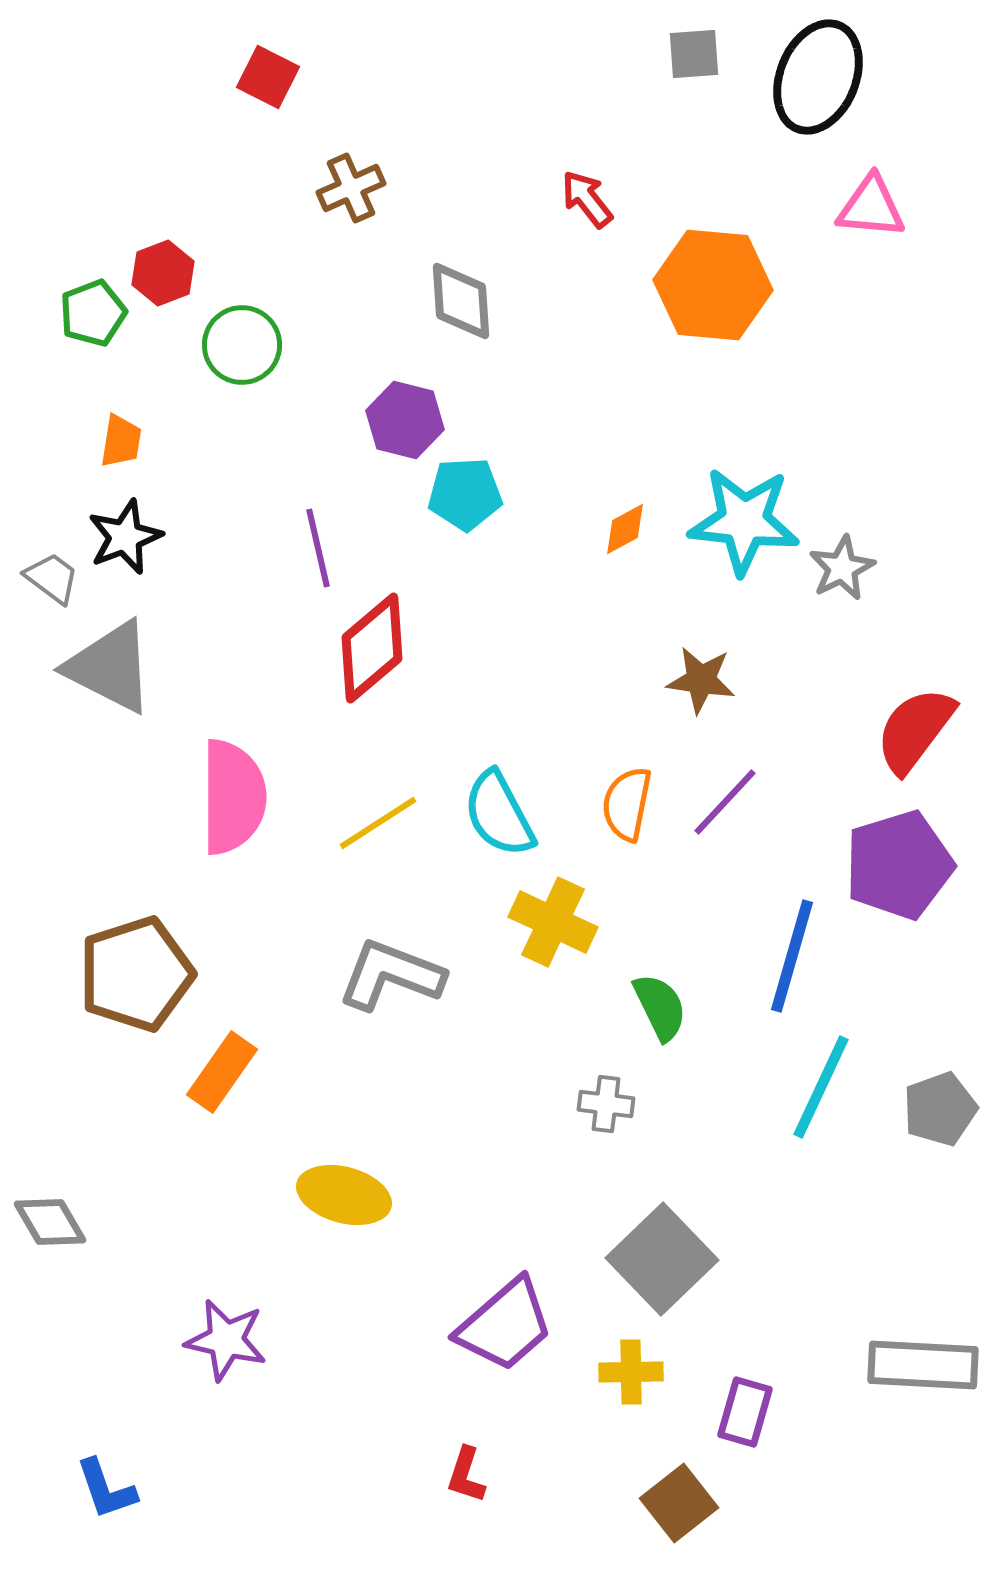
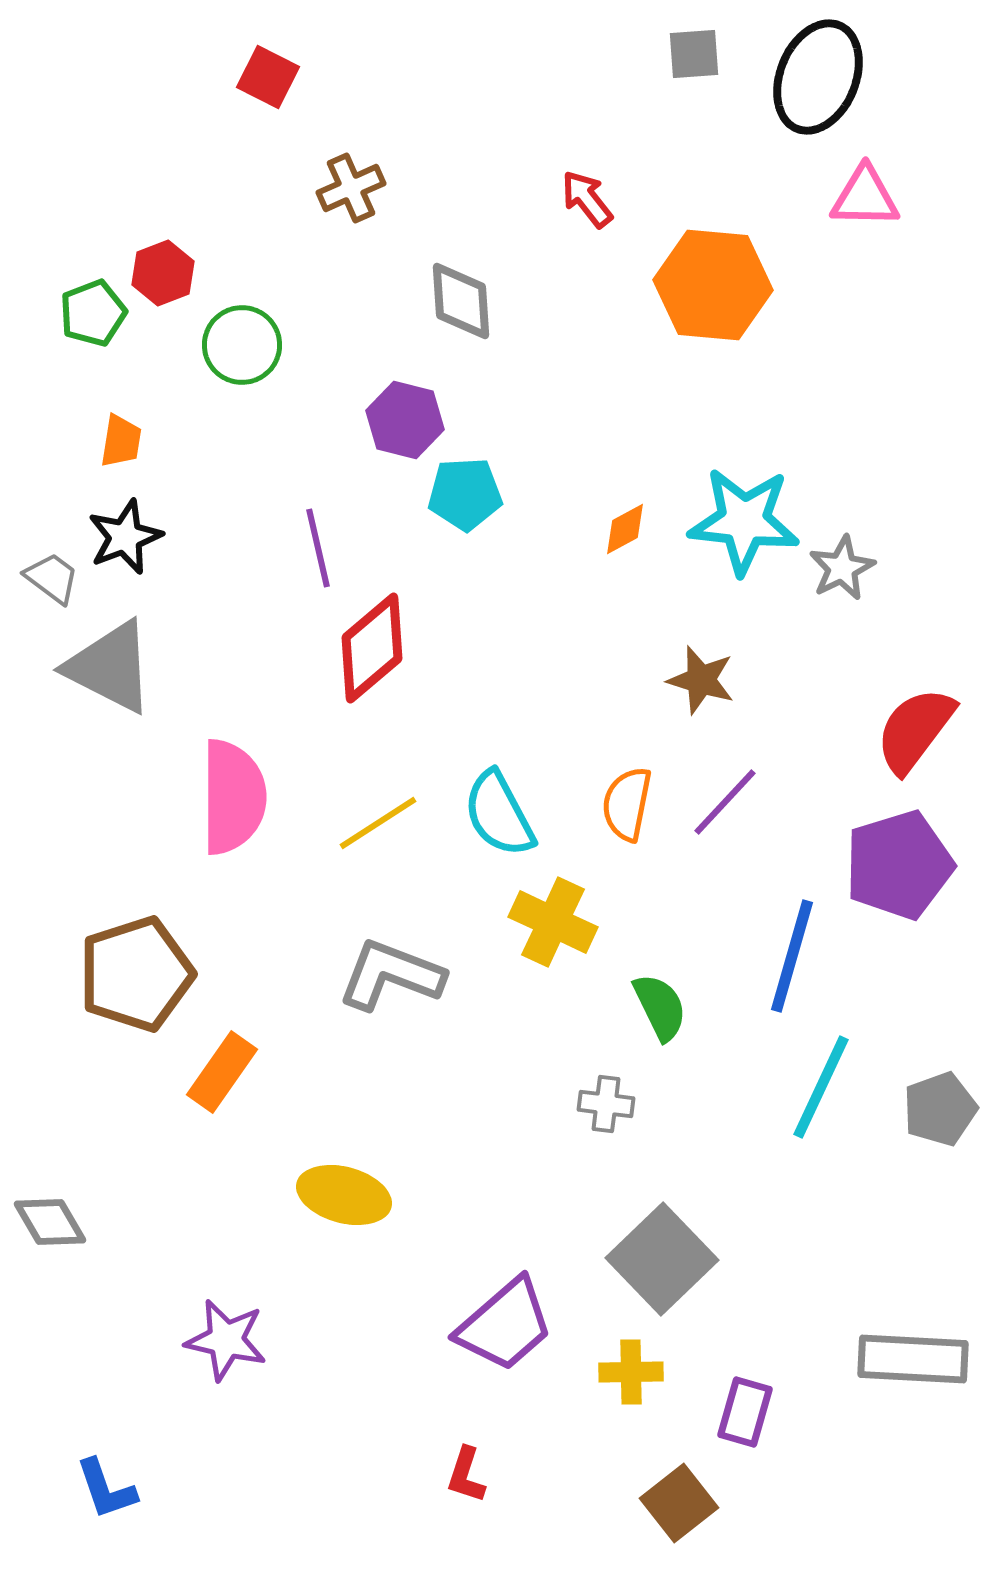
pink triangle at (871, 207): moved 6 px left, 10 px up; rotated 4 degrees counterclockwise
brown star at (701, 680): rotated 8 degrees clockwise
gray rectangle at (923, 1365): moved 10 px left, 6 px up
